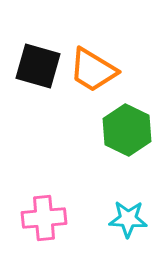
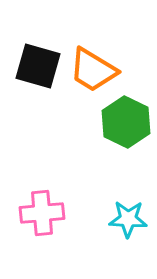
green hexagon: moved 1 px left, 8 px up
pink cross: moved 2 px left, 5 px up
